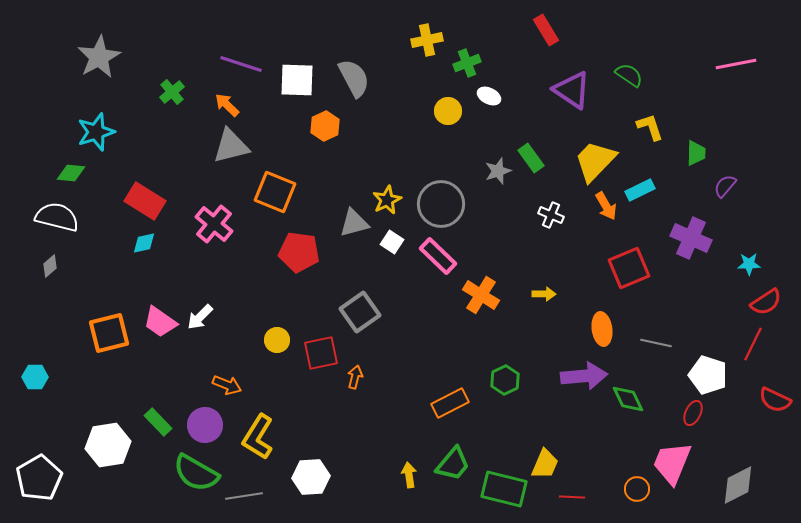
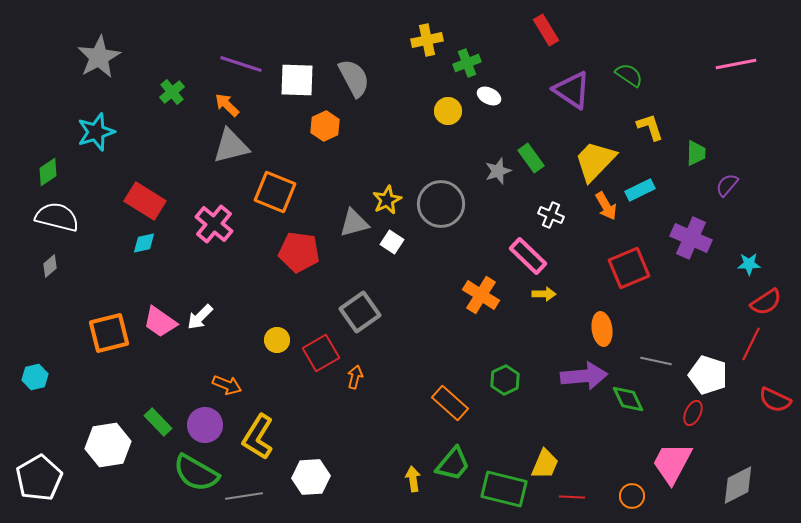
green diamond at (71, 173): moved 23 px left, 1 px up; rotated 40 degrees counterclockwise
purple semicircle at (725, 186): moved 2 px right, 1 px up
pink rectangle at (438, 256): moved 90 px right
gray line at (656, 343): moved 18 px down
red line at (753, 344): moved 2 px left
red square at (321, 353): rotated 18 degrees counterclockwise
cyan hexagon at (35, 377): rotated 15 degrees counterclockwise
orange rectangle at (450, 403): rotated 69 degrees clockwise
pink trapezoid at (672, 463): rotated 6 degrees clockwise
yellow arrow at (409, 475): moved 4 px right, 4 px down
orange circle at (637, 489): moved 5 px left, 7 px down
